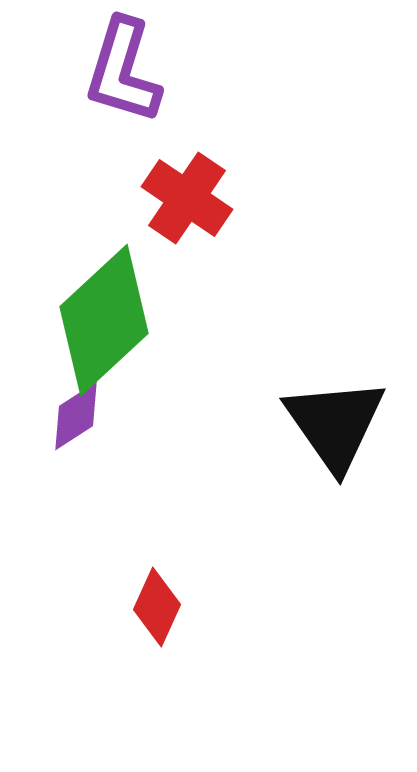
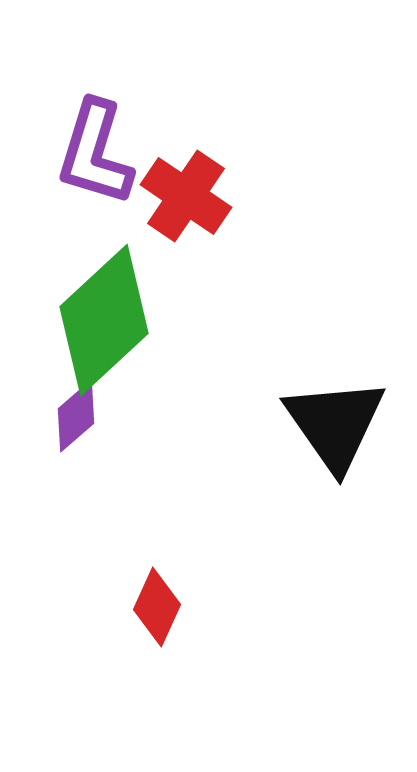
purple L-shape: moved 28 px left, 82 px down
red cross: moved 1 px left, 2 px up
purple diamond: rotated 8 degrees counterclockwise
